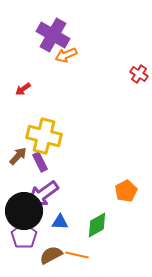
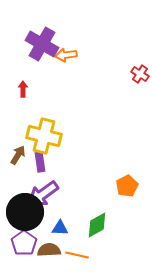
purple cross: moved 11 px left, 9 px down
orange arrow: rotated 15 degrees clockwise
red cross: moved 1 px right
red arrow: rotated 126 degrees clockwise
brown arrow: moved 1 px up; rotated 12 degrees counterclockwise
purple rectangle: rotated 18 degrees clockwise
orange pentagon: moved 1 px right, 5 px up
black circle: moved 1 px right, 1 px down
blue triangle: moved 6 px down
purple pentagon: moved 7 px down
brown semicircle: moved 2 px left, 5 px up; rotated 25 degrees clockwise
